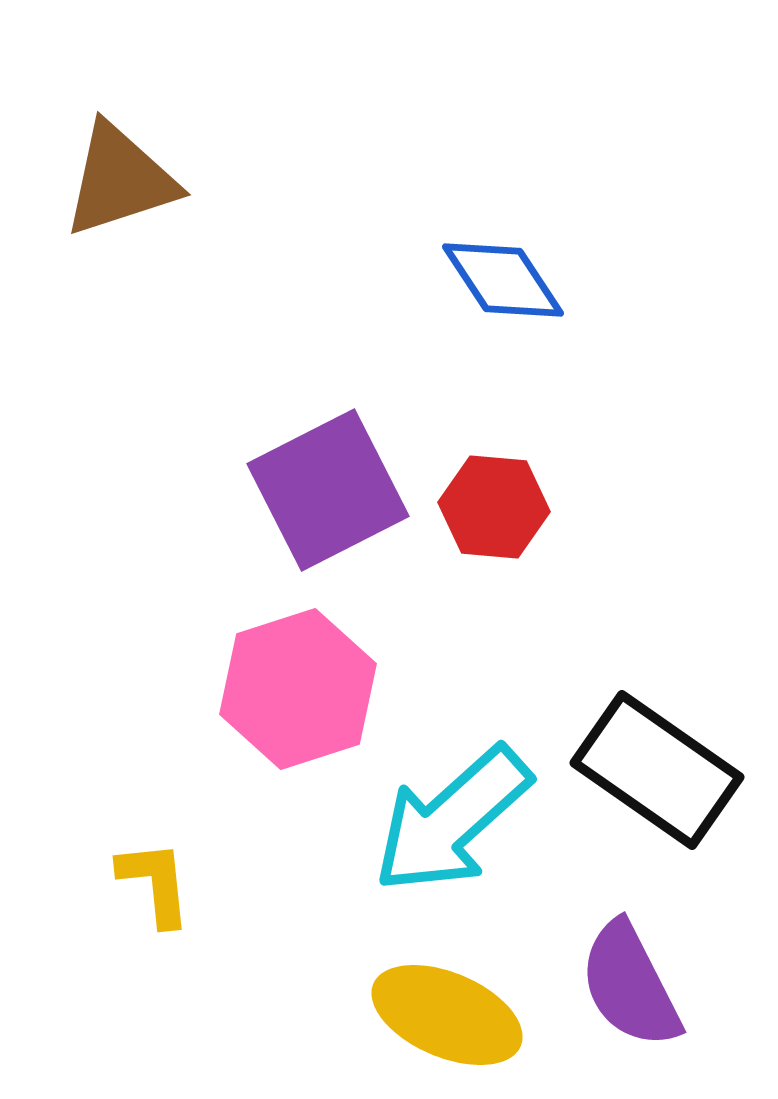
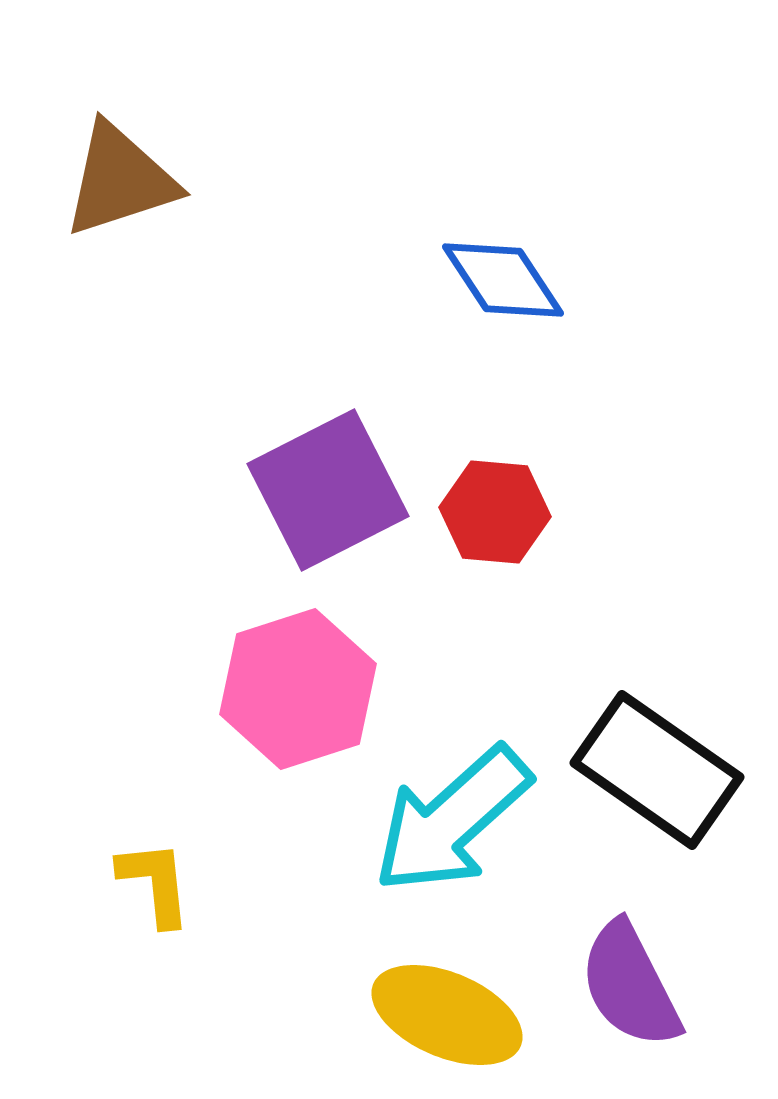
red hexagon: moved 1 px right, 5 px down
